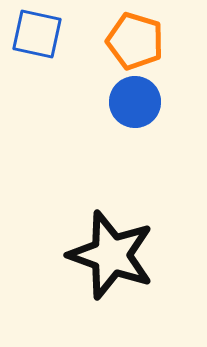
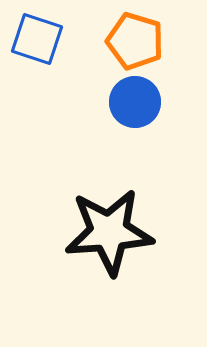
blue square: moved 5 px down; rotated 6 degrees clockwise
black star: moved 2 px left, 23 px up; rotated 24 degrees counterclockwise
